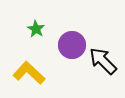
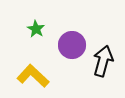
black arrow: rotated 60 degrees clockwise
yellow L-shape: moved 4 px right, 3 px down
